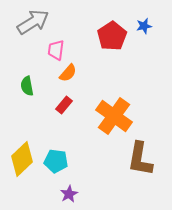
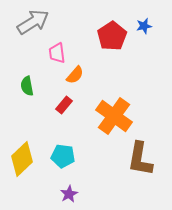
pink trapezoid: moved 1 px right, 3 px down; rotated 15 degrees counterclockwise
orange semicircle: moved 7 px right, 2 px down
cyan pentagon: moved 7 px right, 5 px up
